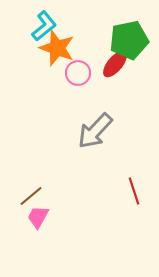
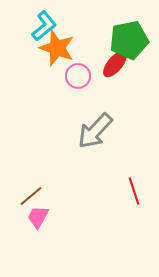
pink circle: moved 3 px down
